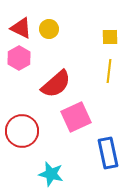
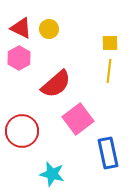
yellow square: moved 6 px down
pink square: moved 2 px right, 2 px down; rotated 12 degrees counterclockwise
cyan star: moved 1 px right
